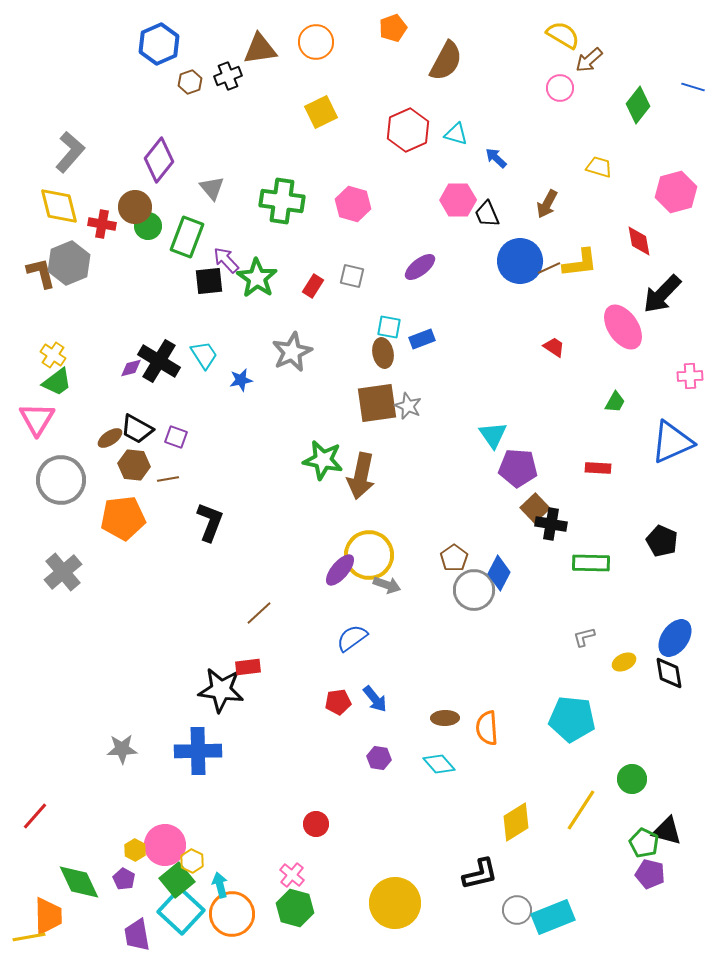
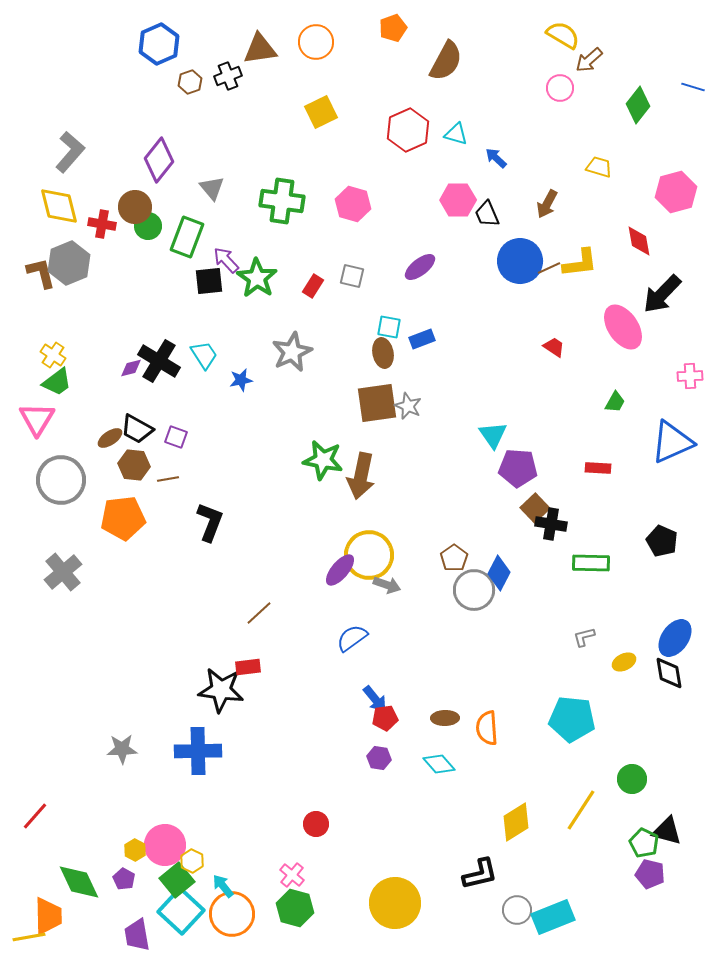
red pentagon at (338, 702): moved 47 px right, 16 px down
cyan arrow at (220, 885): moved 3 px right, 1 px down; rotated 25 degrees counterclockwise
